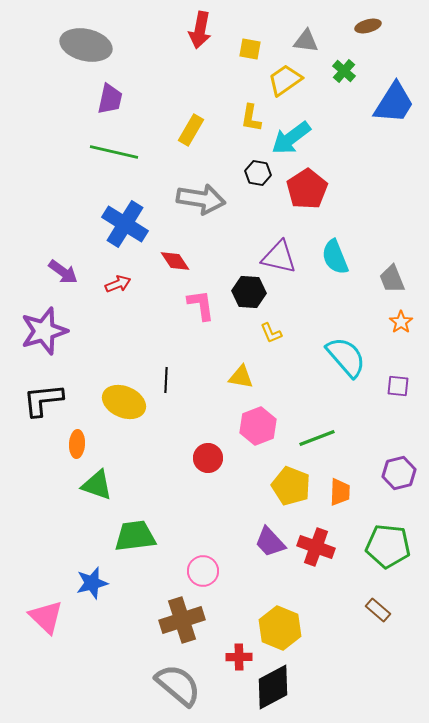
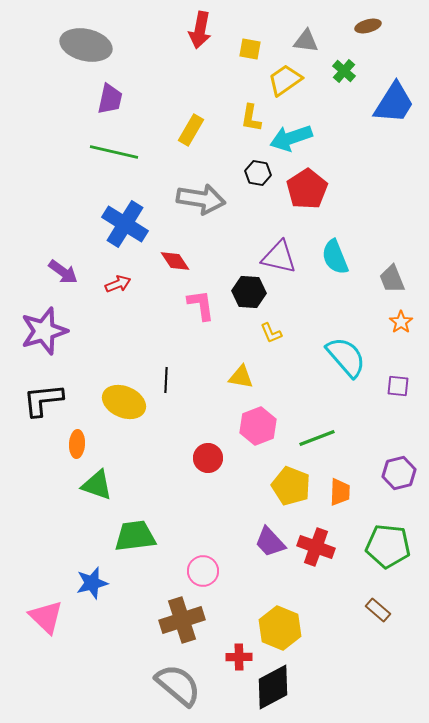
cyan arrow at (291, 138): rotated 18 degrees clockwise
